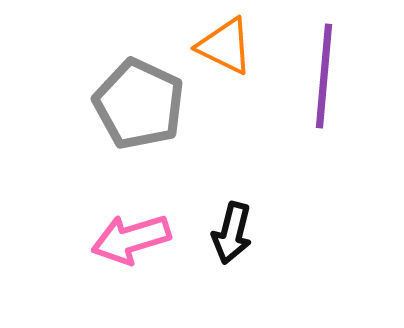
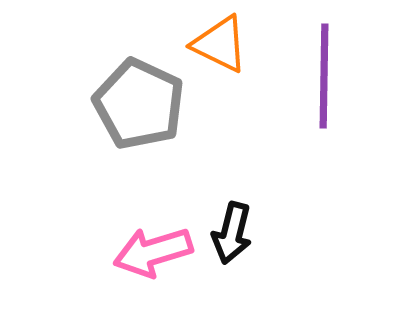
orange triangle: moved 5 px left, 2 px up
purple line: rotated 4 degrees counterclockwise
pink arrow: moved 22 px right, 13 px down
